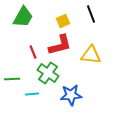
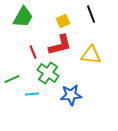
green line: rotated 21 degrees counterclockwise
